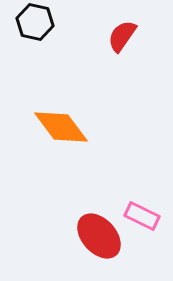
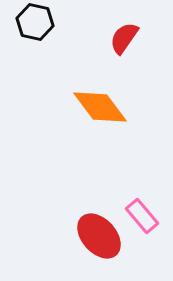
red semicircle: moved 2 px right, 2 px down
orange diamond: moved 39 px right, 20 px up
pink rectangle: rotated 24 degrees clockwise
